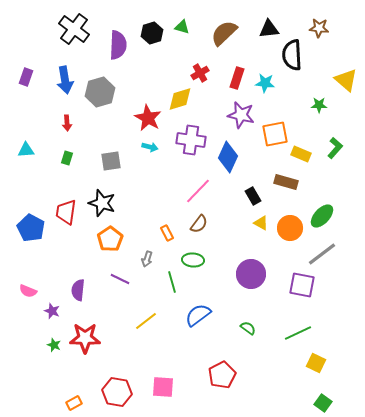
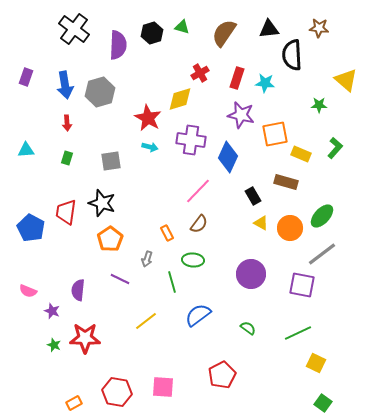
brown semicircle at (224, 33): rotated 12 degrees counterclockwise
blue arrow at (65, 80): moved 5 px down
